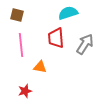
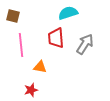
brown square: moved 4 px left, 1 px down
red star: moved 6 px right, 1 px up
